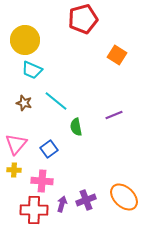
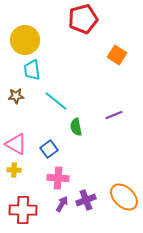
cyan trapezoid: rotated 60 degrees clockwise
brown star: moved 8 px left, 7 px up; rotated 21 degrees counterclockwise
pink triangle: rotated 40 degrees counterclockwise
pink cross: moved 16 px right, 3 px up
purple arrow: rotated 14 degrees clockwise
red cross: moved 11 px left
